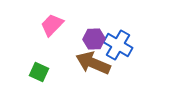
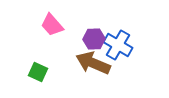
pink trapezoid: rotated 85 degrees counterclockwise
green square: moved 1 px left
